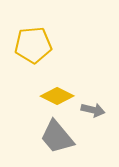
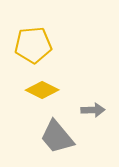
yellow diamond: moved 15 px left, 6 px up
gray arrow: rotated 15 degrees counterclockwise
